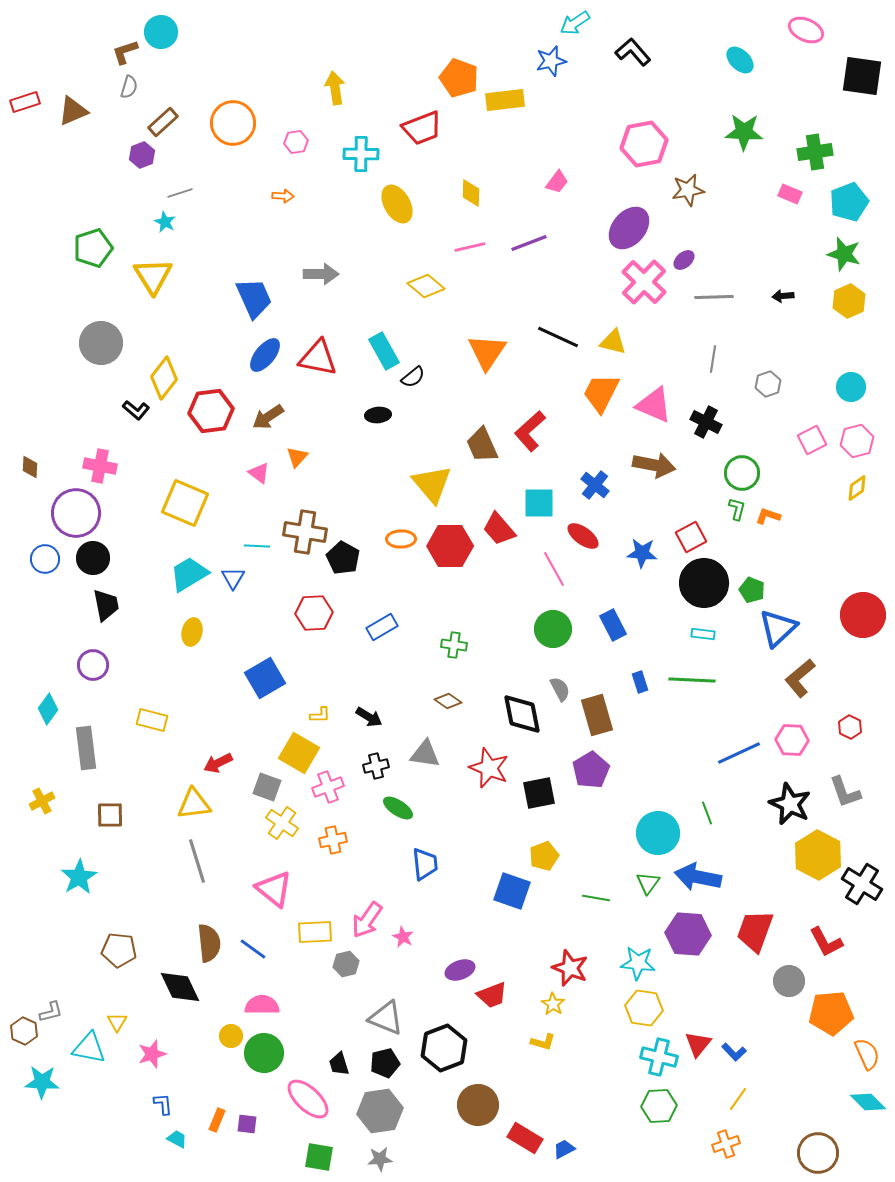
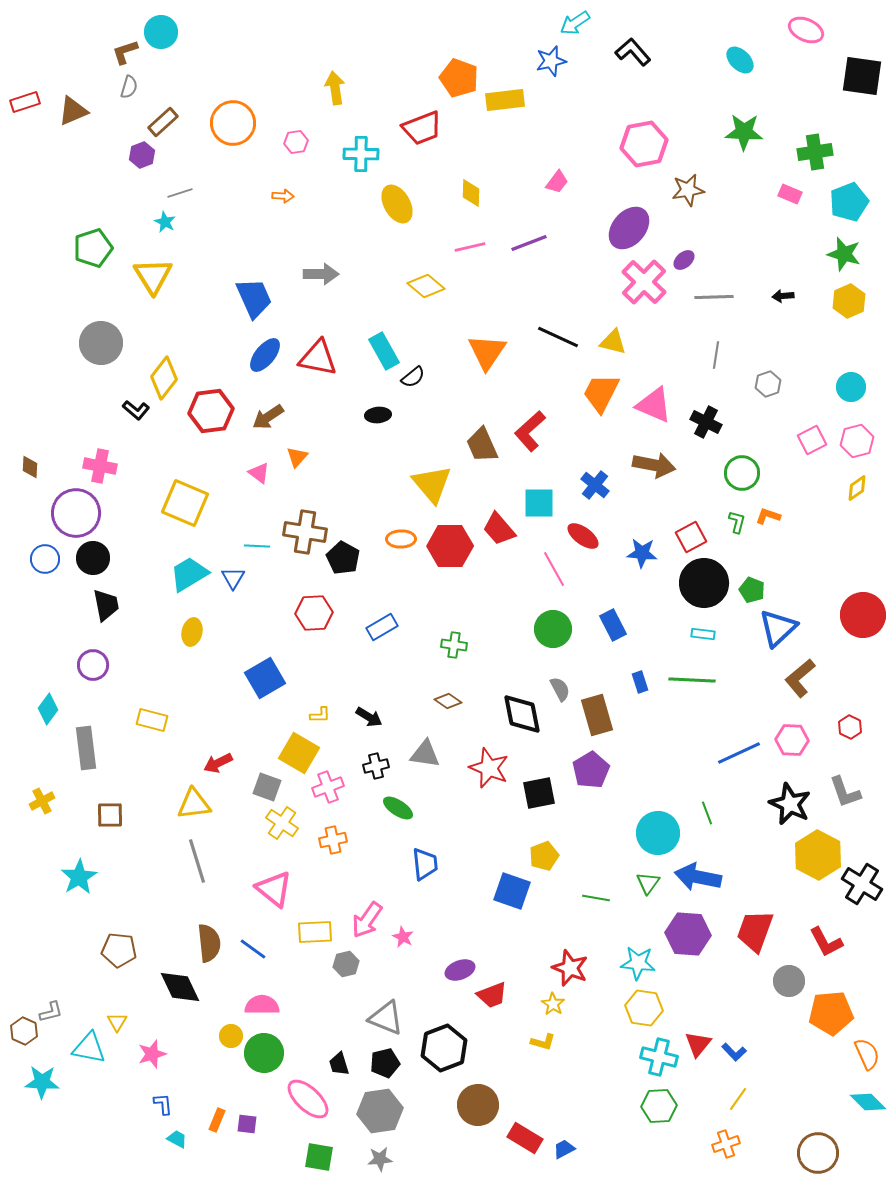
gray line at (713, 359): moved 3 px right, 4 px up
green L-shape at (737, 509): moved 13 px down
